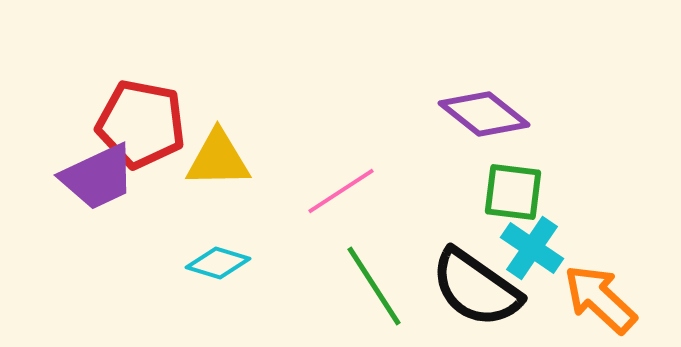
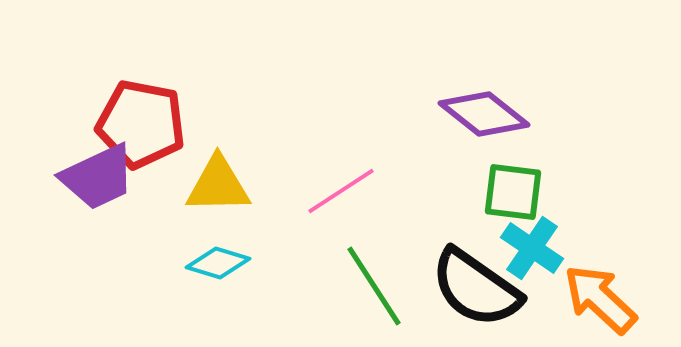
yellow triangle: moved 26 px down
